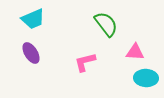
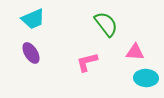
pink L-shape: moved 2 px right
